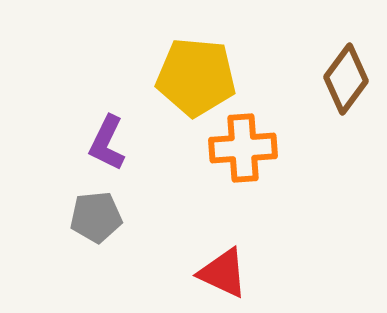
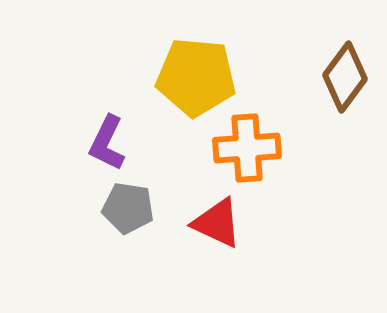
brown diamond: moved 1 px left, 2 px up
orange cross: moved 4 px right
gray pentagon: moved 32 px right, 9 px up; rotated 15 degrees clockwise
red triangle: moved 6 px left, 50 px up
